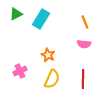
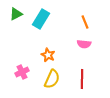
pink cross: moved 2 px right, 1 px down
red line: moved 1 px left
